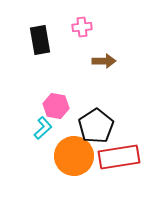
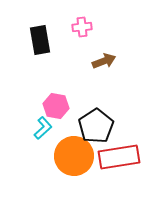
brown arrow: rotated 20 degrees counterclockwise
